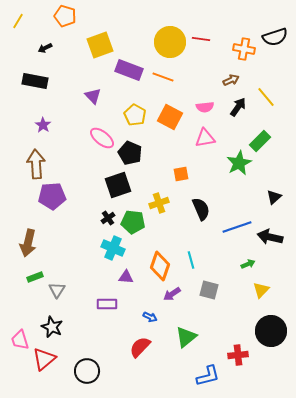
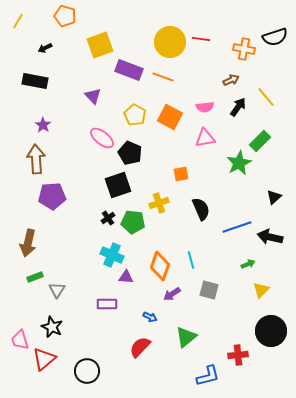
brown arrow at (36, 164): moved 5 px up
cyan cross at (113, 248): moved 1 px left, 7 px down
